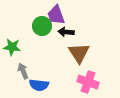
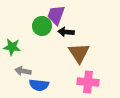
purple trapezoid: rotated 40 degrees clockwise
gray arrow: rotated 56 degrees counterclockwise
pink cross: rotated 15 degrees counterclockwise
